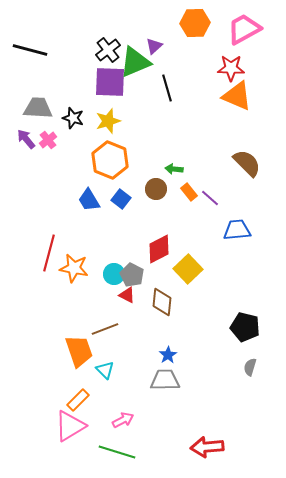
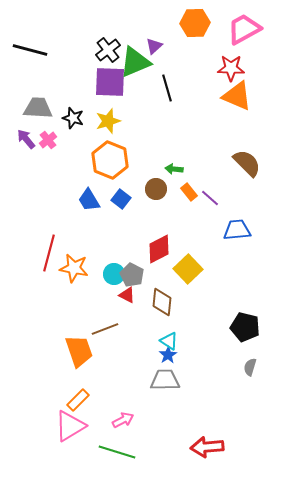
cyan triangle at (105, 370): moved 64 px right, 29 px up; rotated 12 degrees counterclockwise
